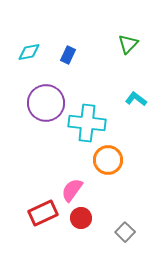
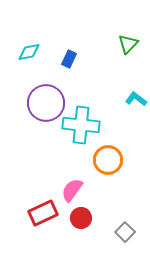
blue rectangle: moved 1 px right, 4 px down
cyan cross: moved 6 px left, 2 px down
